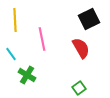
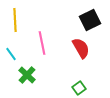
black square: moved 1 px right, 1 px down
pink line: moved 4 px down
green cross: rotated 12 degrees clockwise
